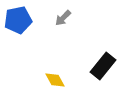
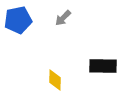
black rectangle: rotated 52 degrees clockwise
yellow diamond: rotated 30 degrees clockwise
